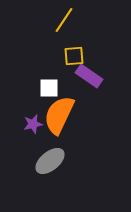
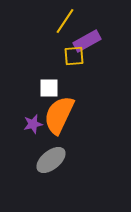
yellow line: moved 1 px right, 1 px down
purple rectangle: moved 2 px left, 35 px up; rotated 64 degrees counterclockwise
gray ellipse: moved 1 px right, 1 px up
